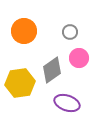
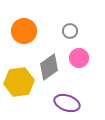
gray circle: moved 1 px up
gray diamond: moved 3 px left, 3 px up
yellow hexagon: moved 1 px left, 1 px up
